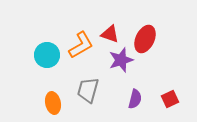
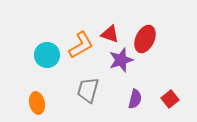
red square: rotated 12 degrees counterclockwise
orange ellipse: moved 16 px left
